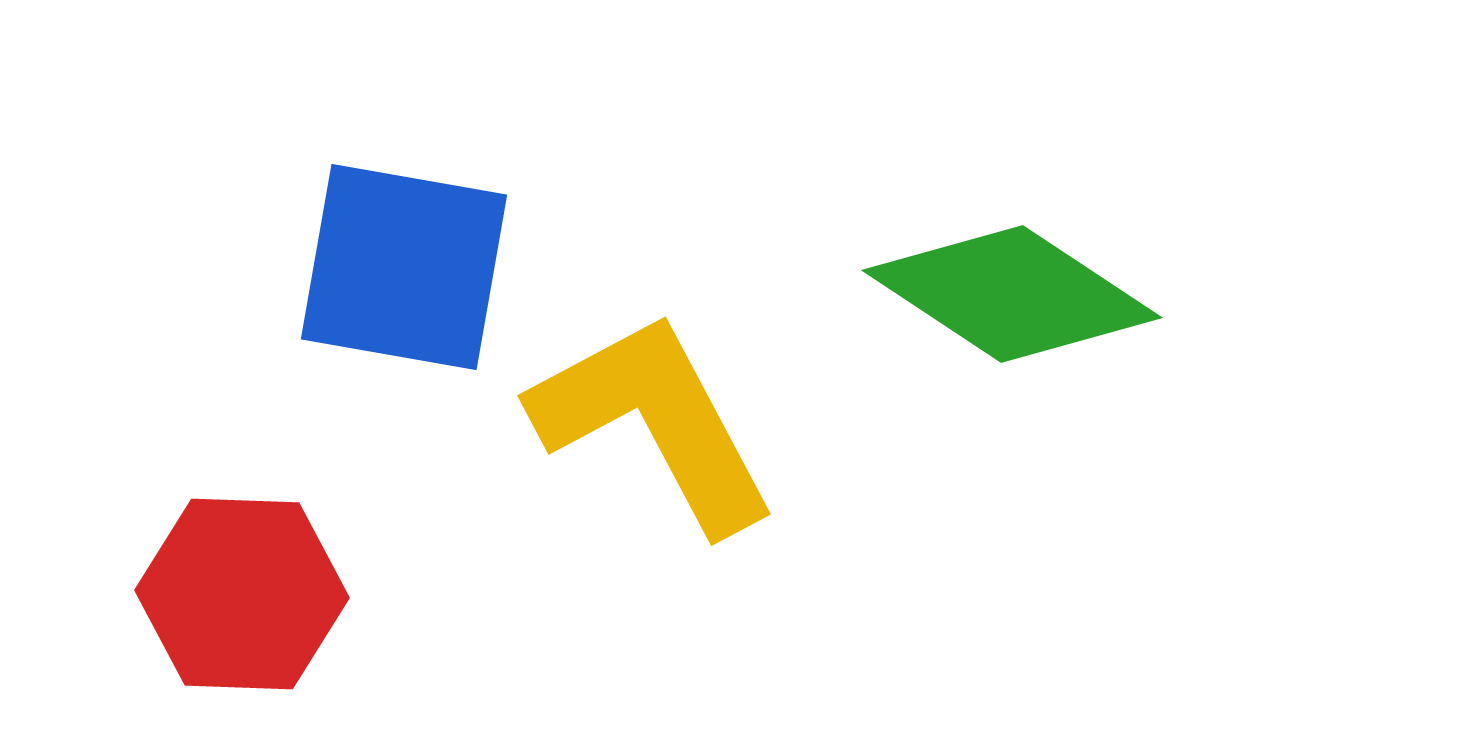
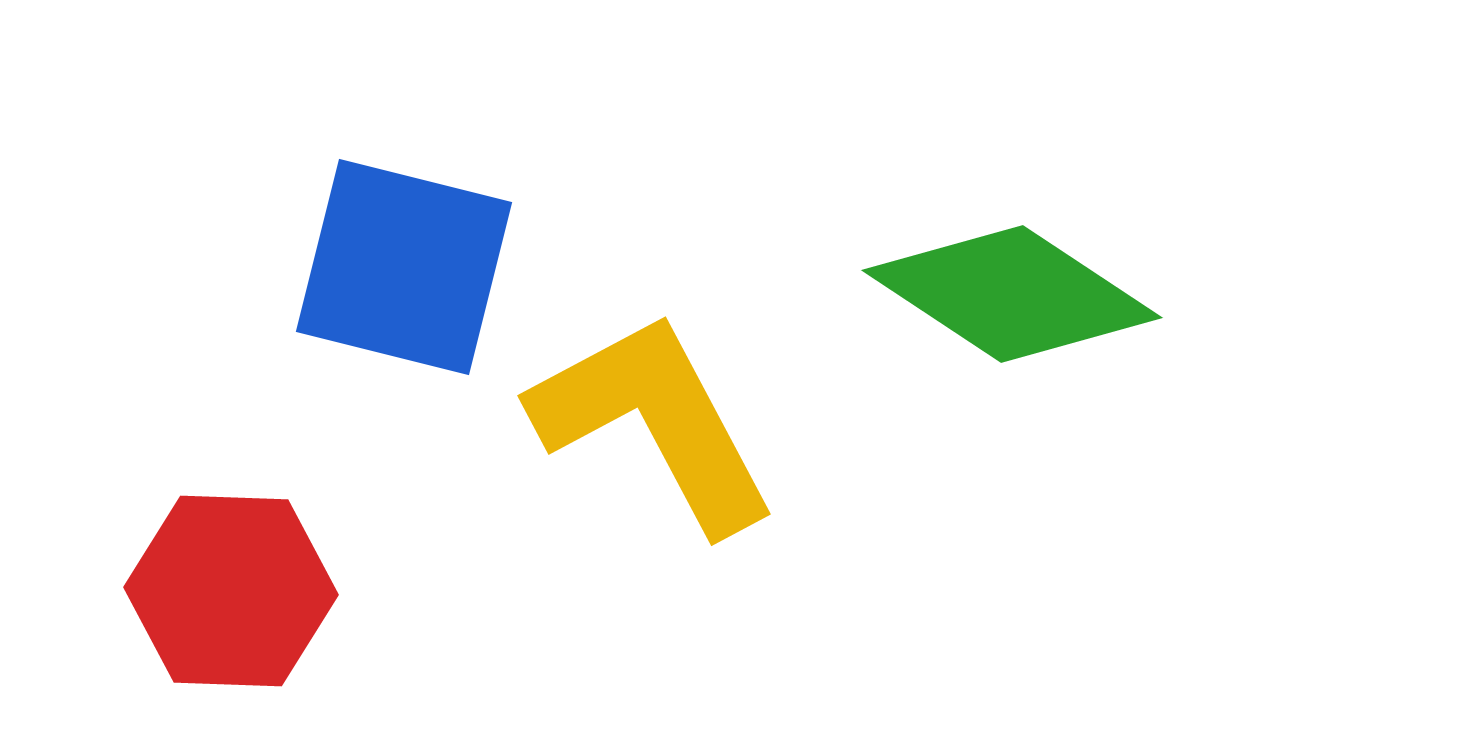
blue square: rotated 4 degrees clockwise
red hexagon: moved 11 px left, 3 px up
